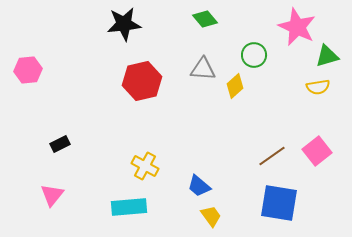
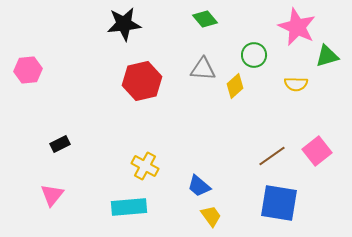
yellow semicircle: moved 22 px left, 3 px up; rotated 10 degrees clockwise
